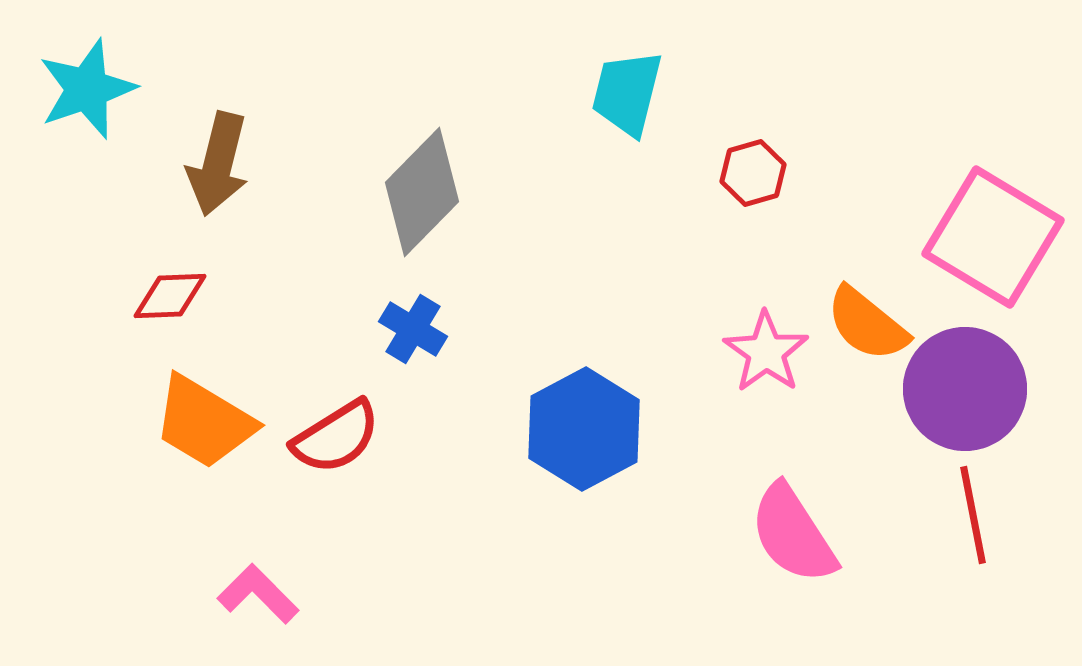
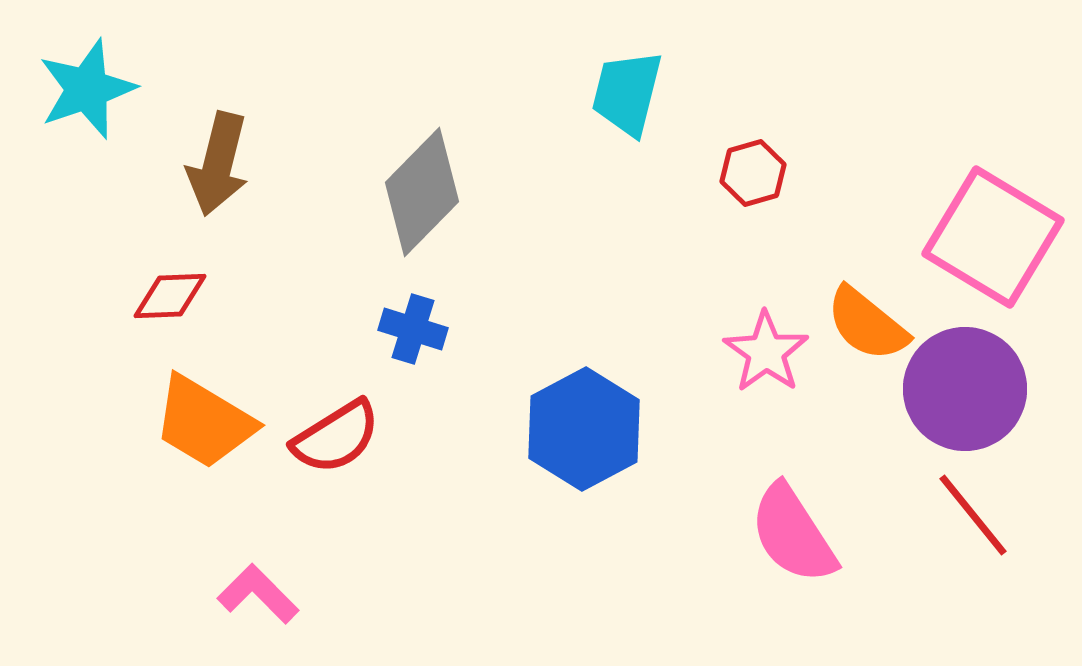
blue cross: rotated 14 degrees counterclockwise
red line: rotated 28 degrees counterclockwise
